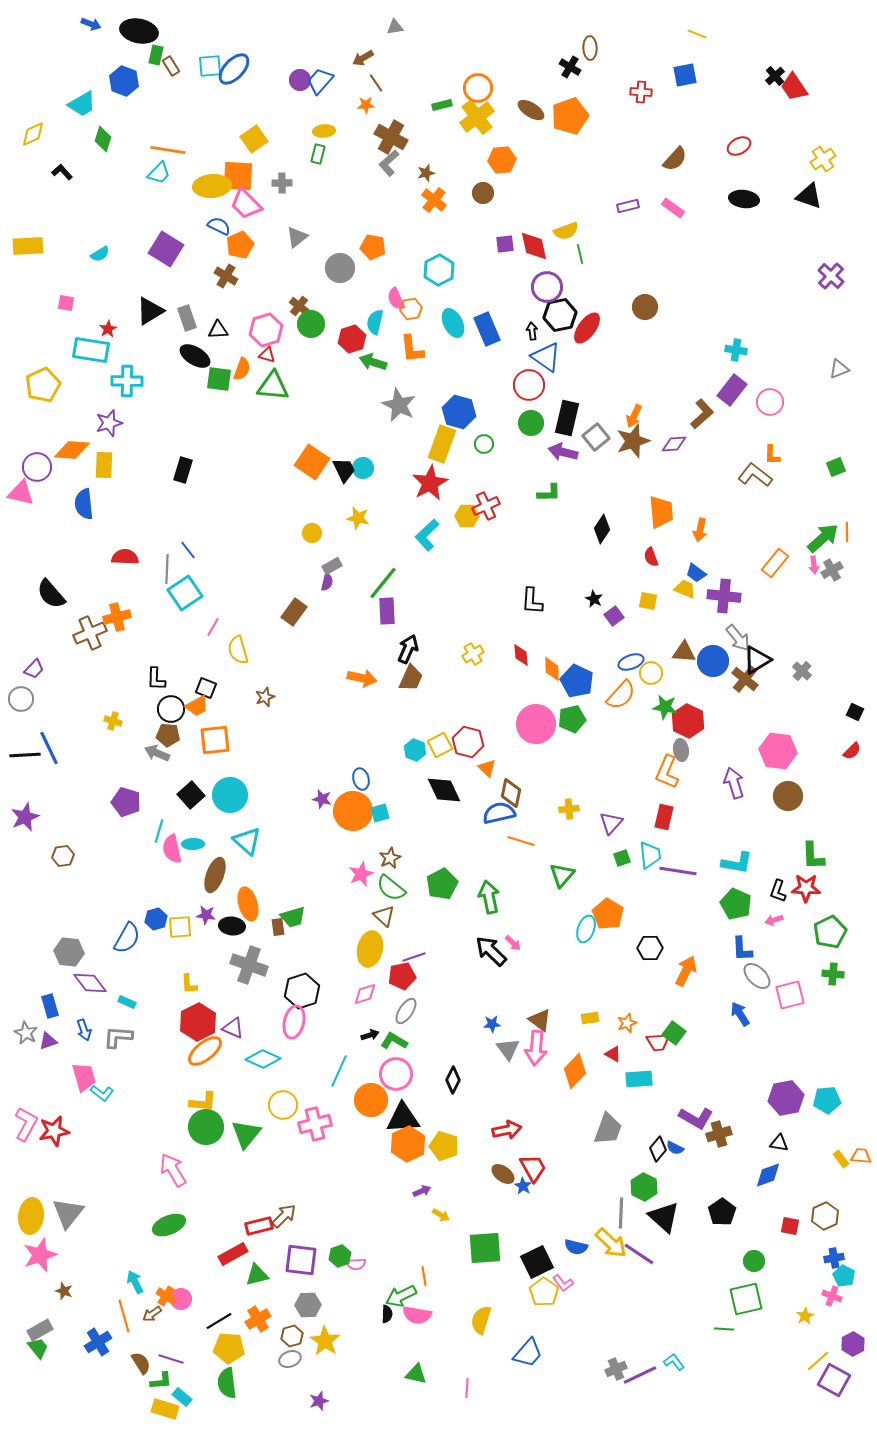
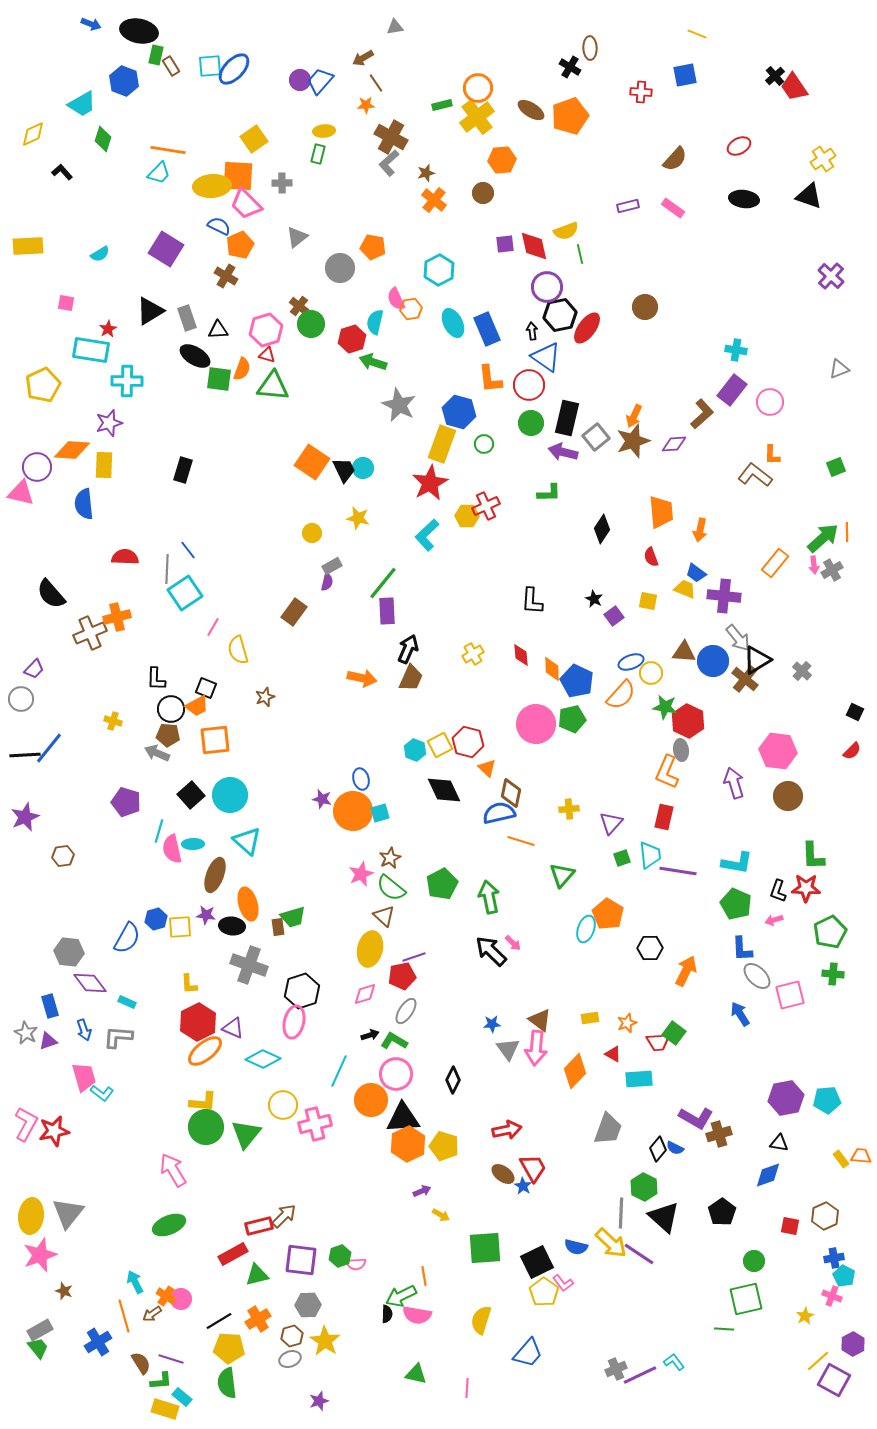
orange L-shape at (412, 349): moved 78 px right, 30 px down
blue line at (49, 748): rotated 64 degrees clockwise
